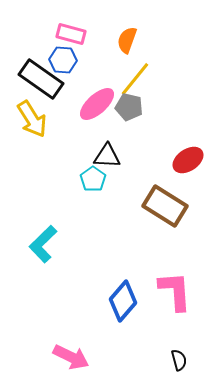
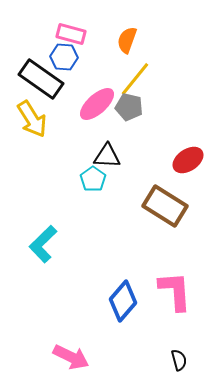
blue hexagon: moved 1 px right, 3 px up
